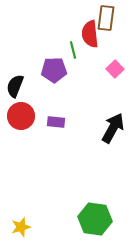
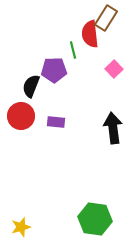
brown rectangle: rotated 25 degrees clockwise
pink square: moved 1 px left
black semicircle: moved 16 px right
black arrow: rotated 36 degrees counterclockwise
